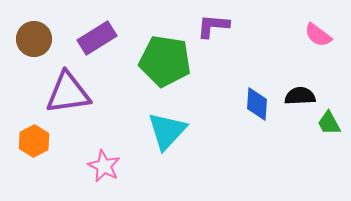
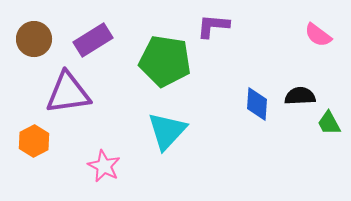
purple rectangle: moved 4 px left, 2 px down
